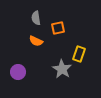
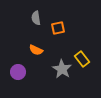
orange semicircle: moved 9 px down
yellow rectangle: moved 3 px right, 5 px down; rotated 56 degrees counterclockwise
